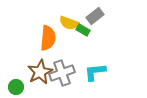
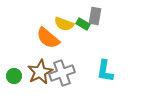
gray rectangle: rotated 42 degrees counterclockwise
yellow semicircle: moved 5 px left, 1 px down
green rectangle: moved 6 px up
orange semicircle: rotated 125 degrees clockwise
cyan L-shape: moved 10 px right, 1 px up; rotated 75 degrees counterclockwise
green circle: moved 2 px left, 11 px up
